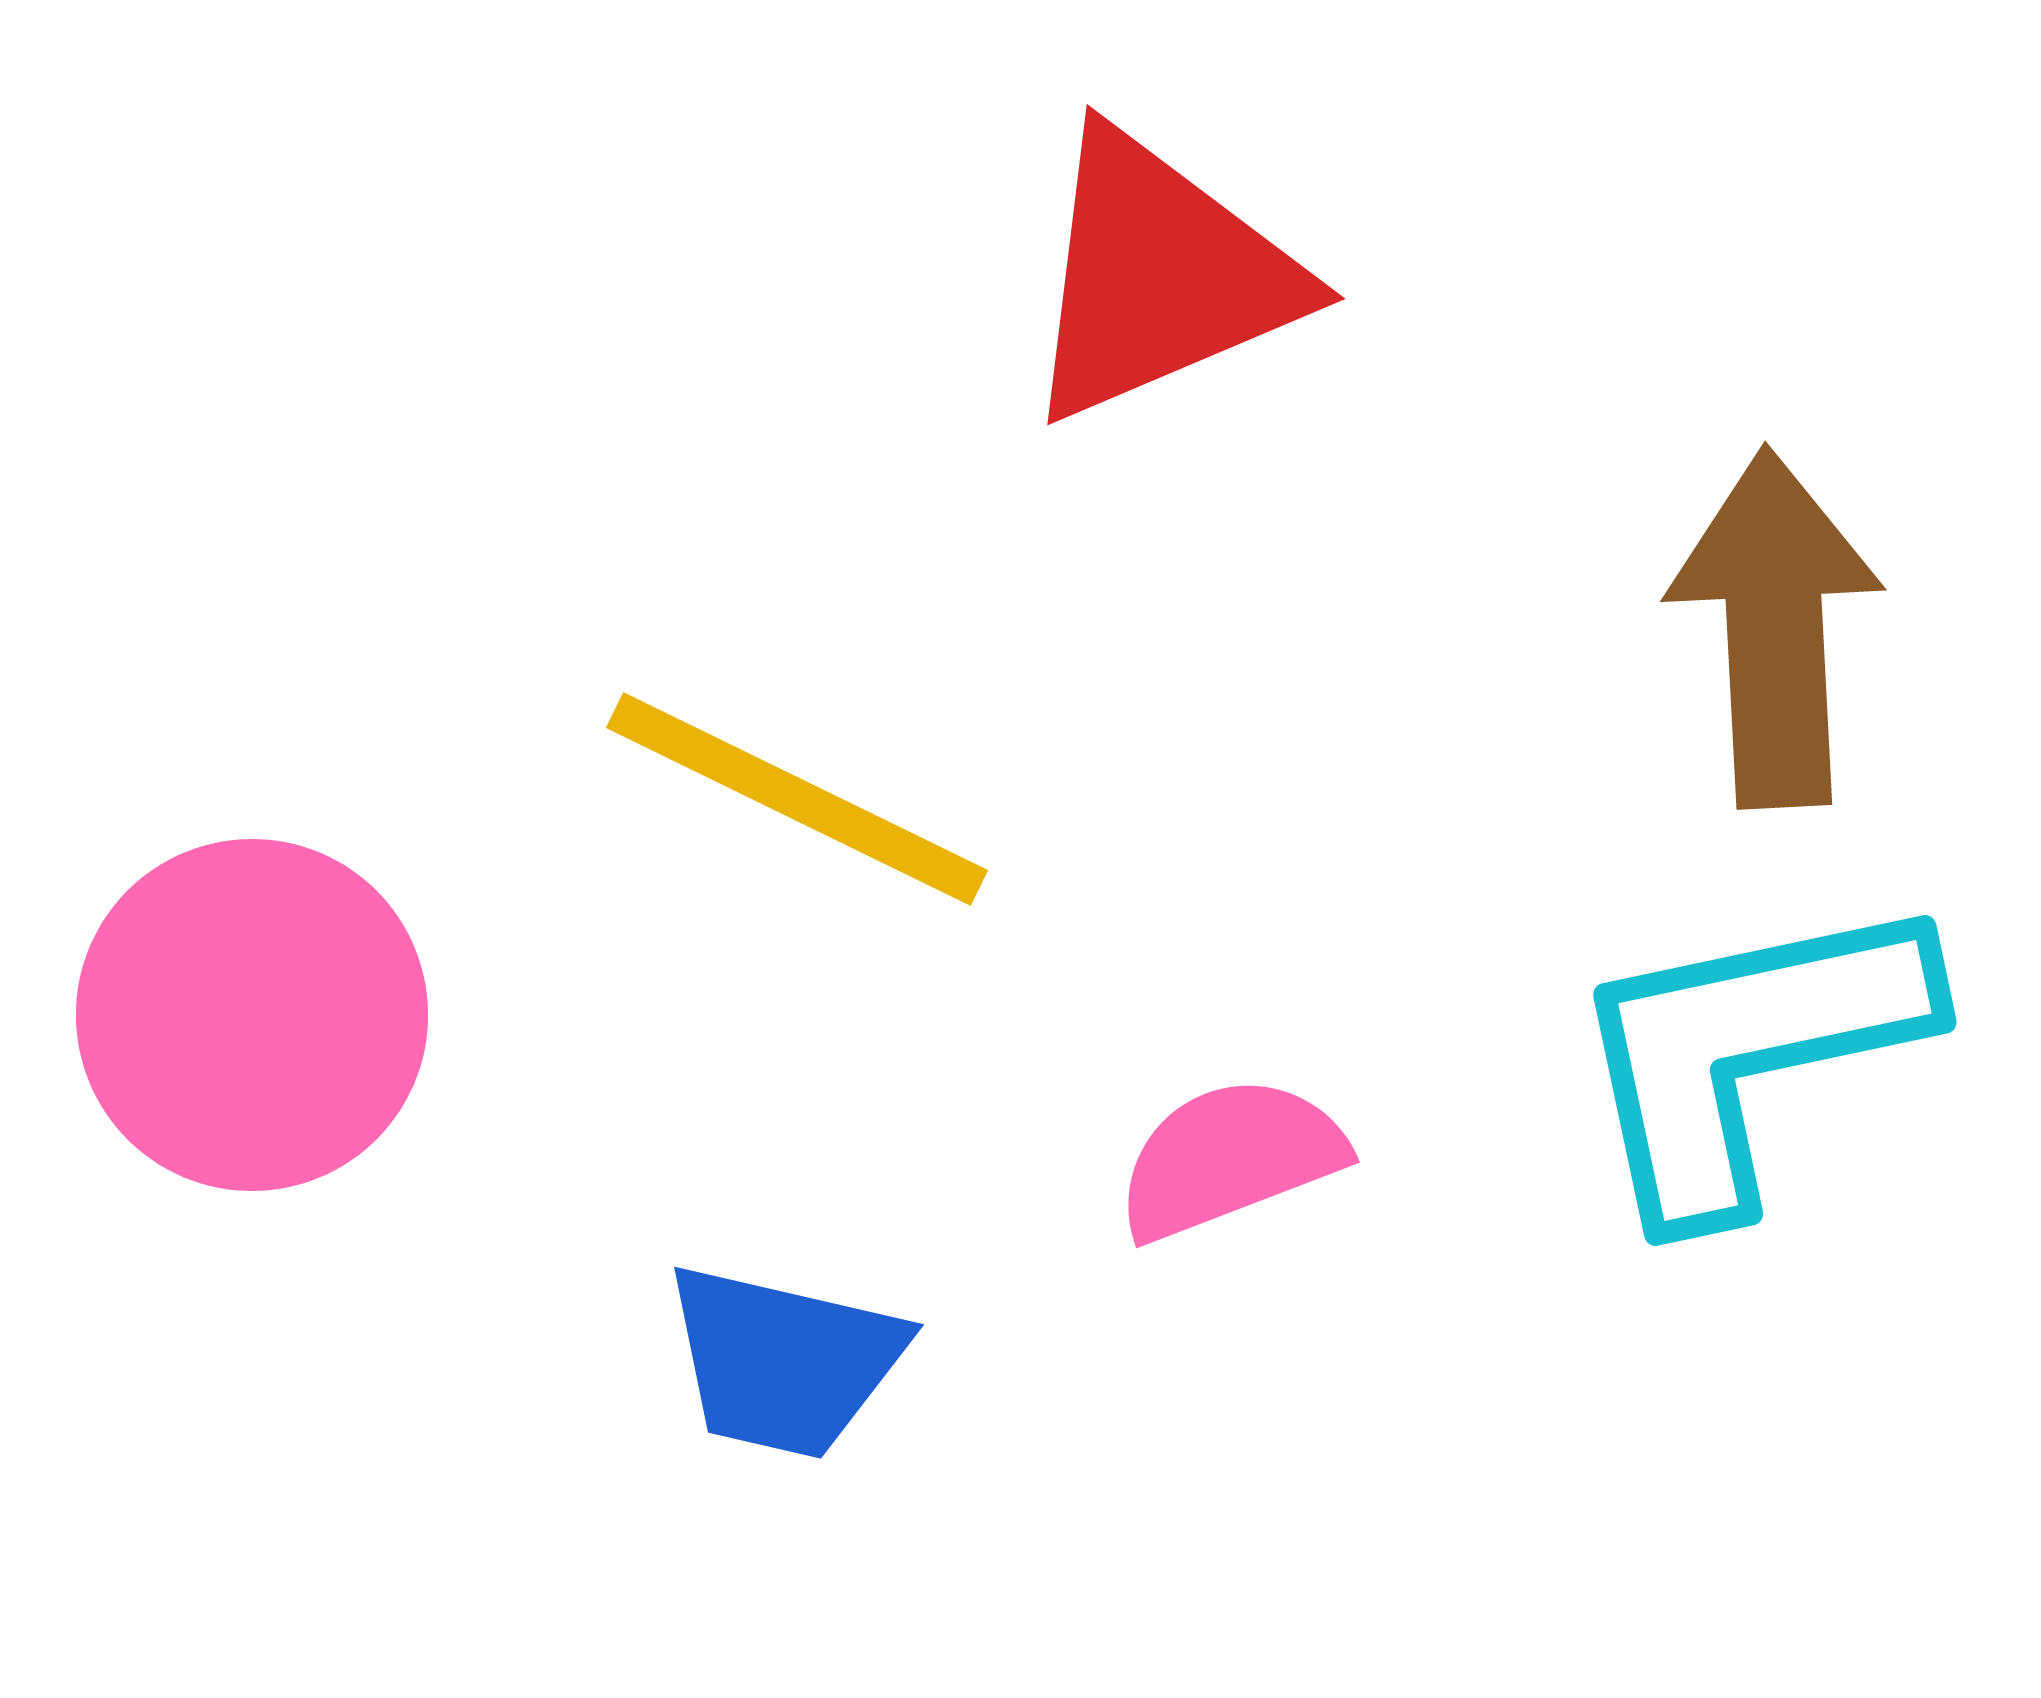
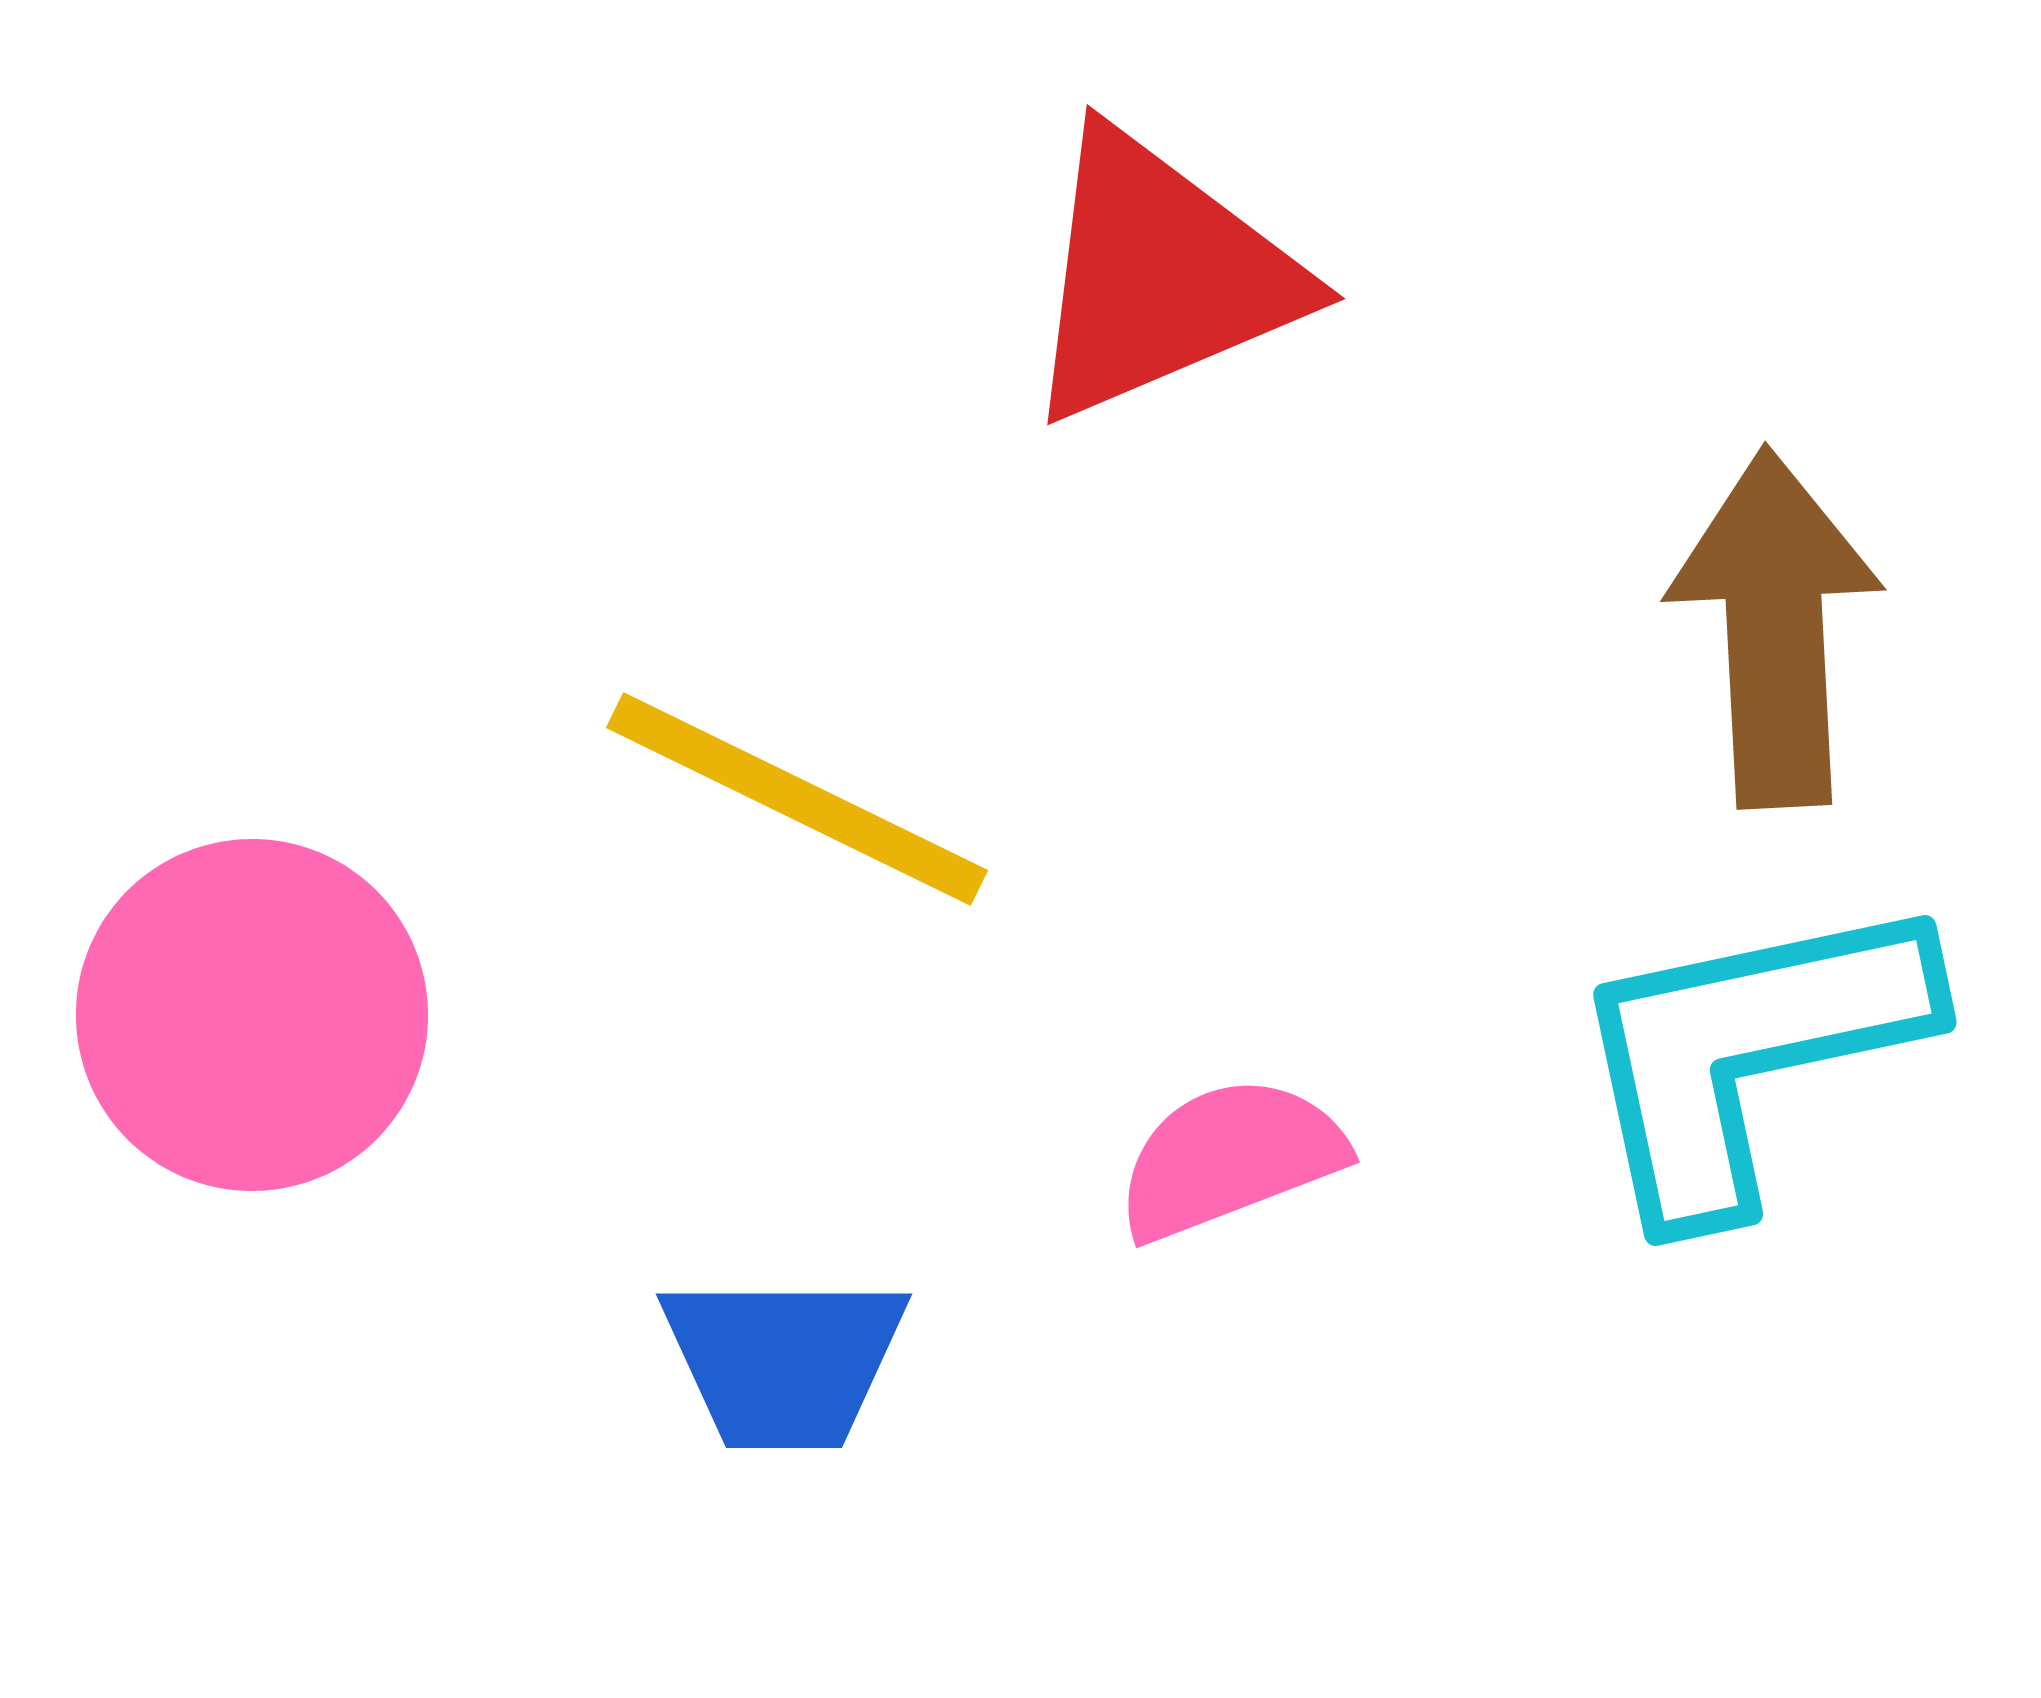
blue trapezoid: rotated 13 degrees counterclockwise
